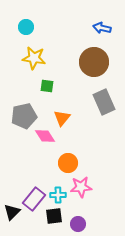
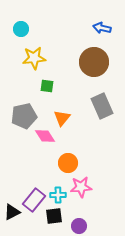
cyan circle: moved 5 px left, 2 px down
yellow star: rotated 15 degrees counterclockwise
gray rectangle: moved 2 px left, 4 px down
purple rectangle: moved 1 px down
black triangle: rotated 18 degrees clockwise
purple circle: moved 1 px right, 2 px down
